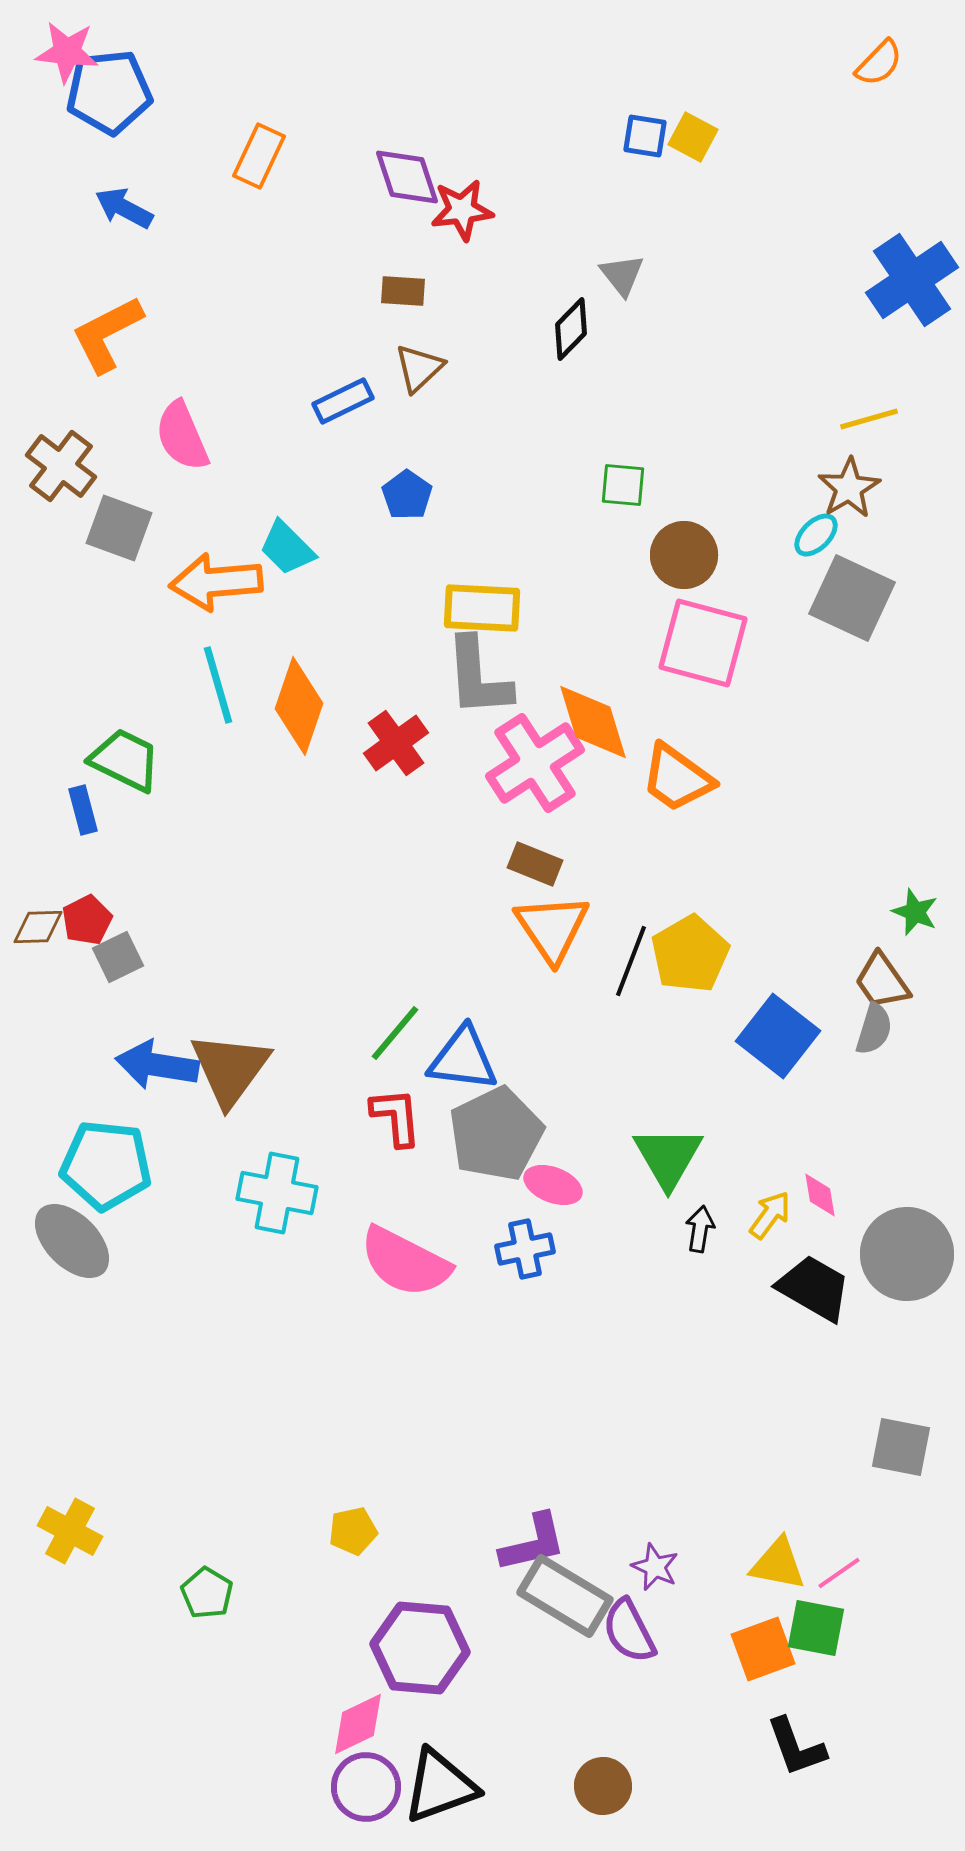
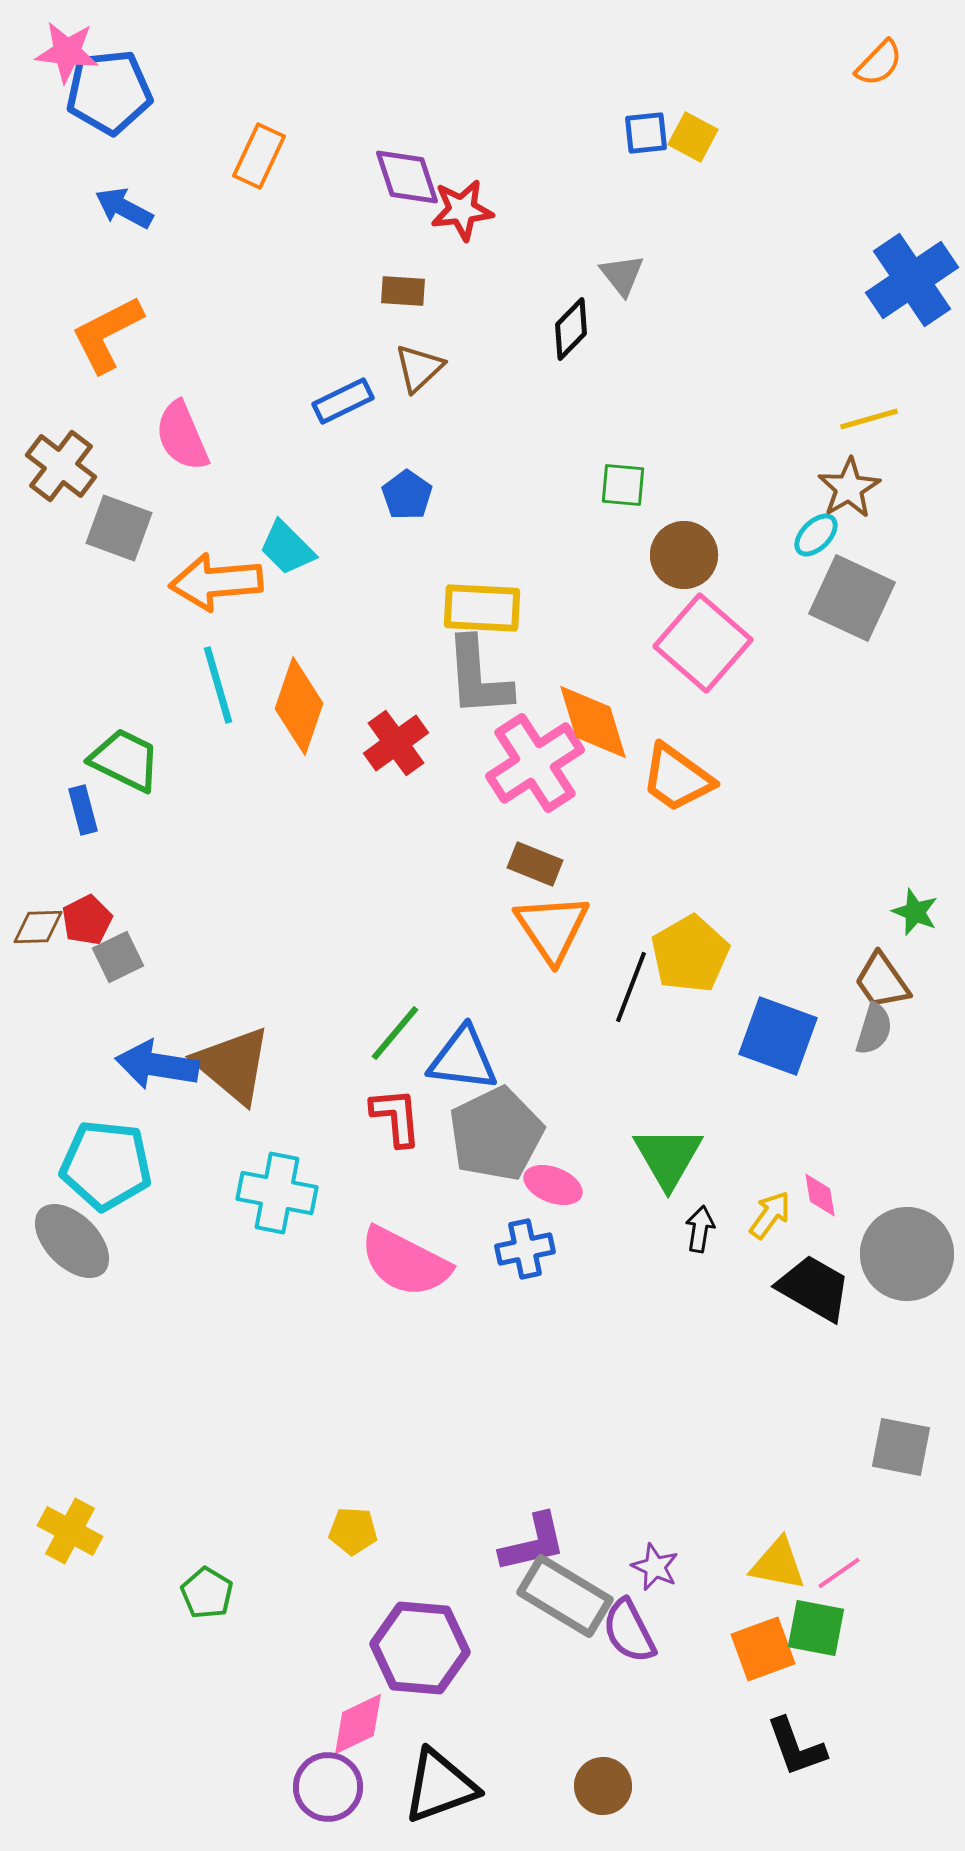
blue square at (645, 136): moved 1 px right, 3 px up; rotated 15 degrees counterclockwise
pink square at (703, 643): rotated 26 degrees clockwise
black line at (631, 961): moved 26 px down
blue square at (778, 1036): rotated 18 degrees counterclockwise
brown triangle at (230, 1069): moved 3 px right, 4 px up; rotated 26 degrees counterclockwise
yellow pentagon at (353, 1531): rotated 15 degrees clockwise
purple circle at (366, 1787): moved 38 px left
